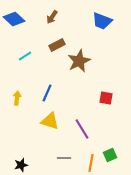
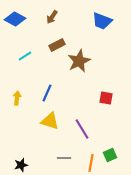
blue diamond: moved 1 px right; rotated 15 degrees counterclockwise
